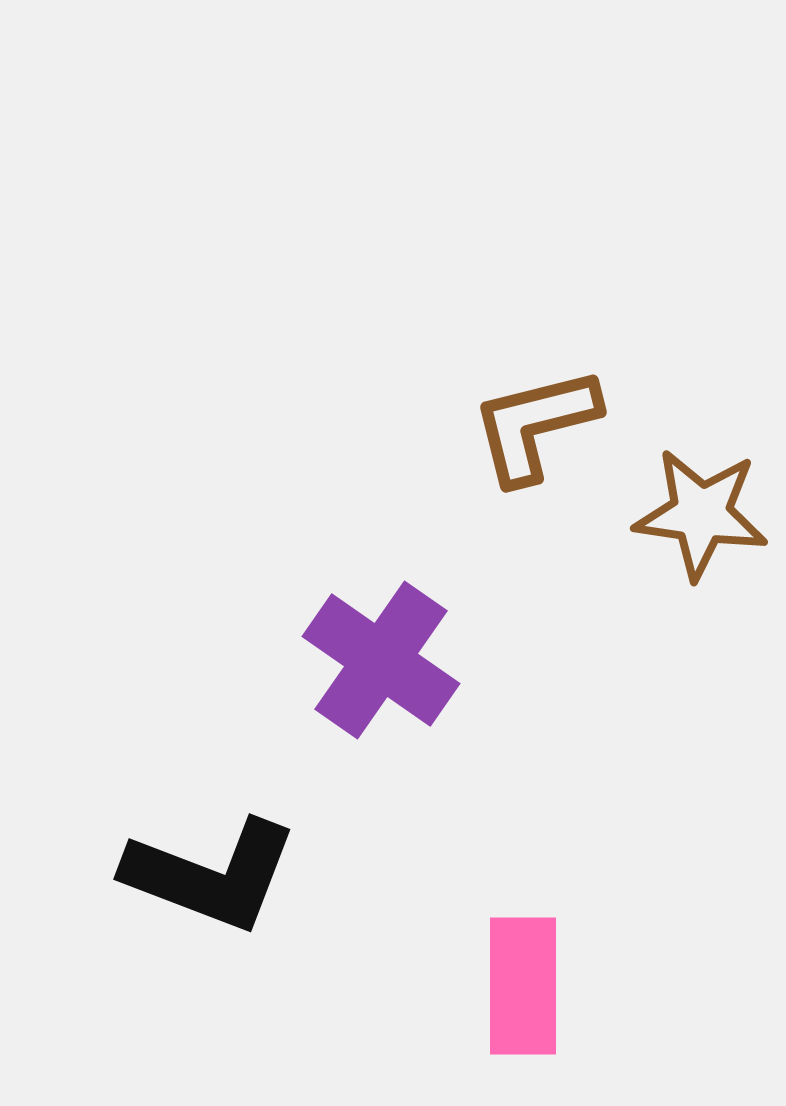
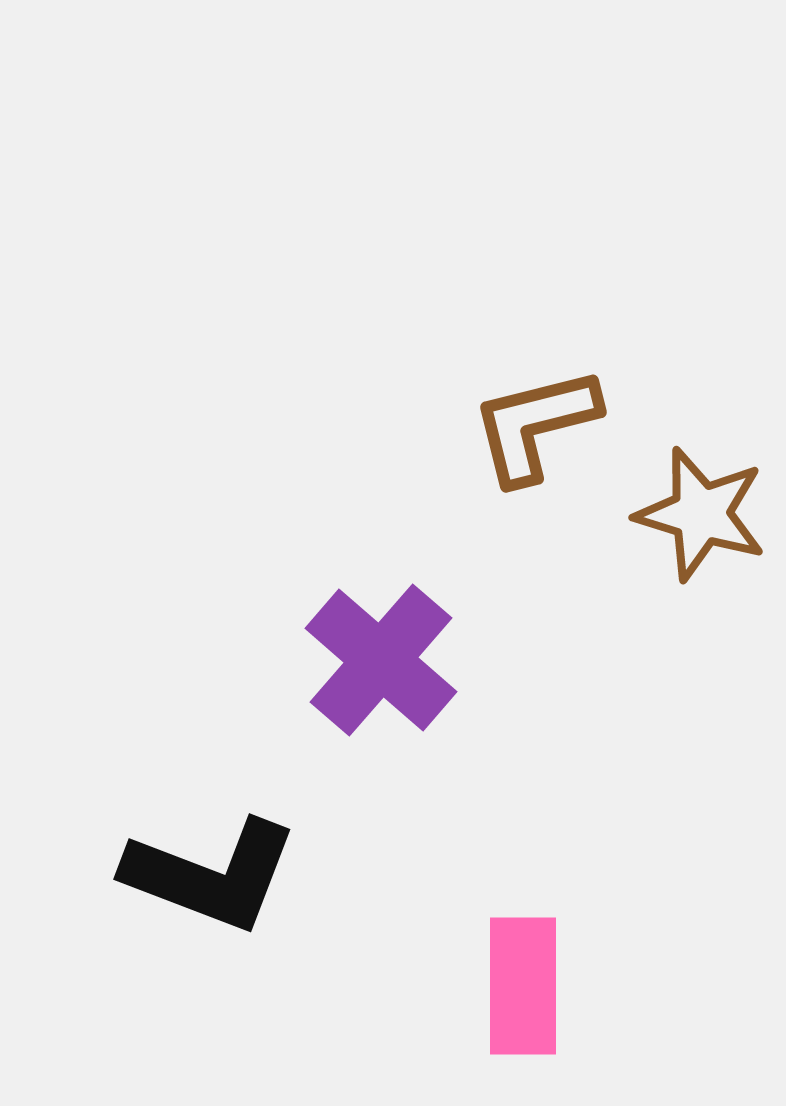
brown star: rotated 9 degrees clockwise
purple cross: rotated 6 degrees clockwise
